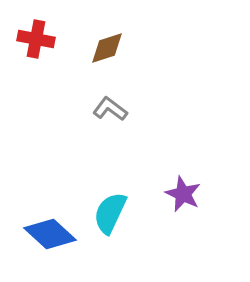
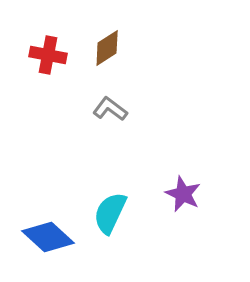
red cross: moved 12 px right, 16 px down
brown diamond: rotated 15 degrees counterclockwise
blue diamond: moved 2 px left, 3 px down
